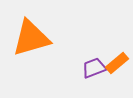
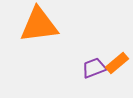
orange triangle: moved 8 px right, 13 px up; rotated 9 degrees clockwise
